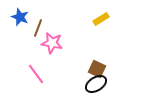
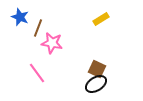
pink line: moved 1 px right, 1 px up
